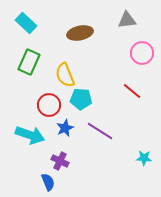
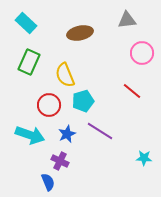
cyan pentagon: moved 2 px right, 2 px down; rotated 20 degrees counterclockwise
blue star: moved 2 px right, 6 px down
